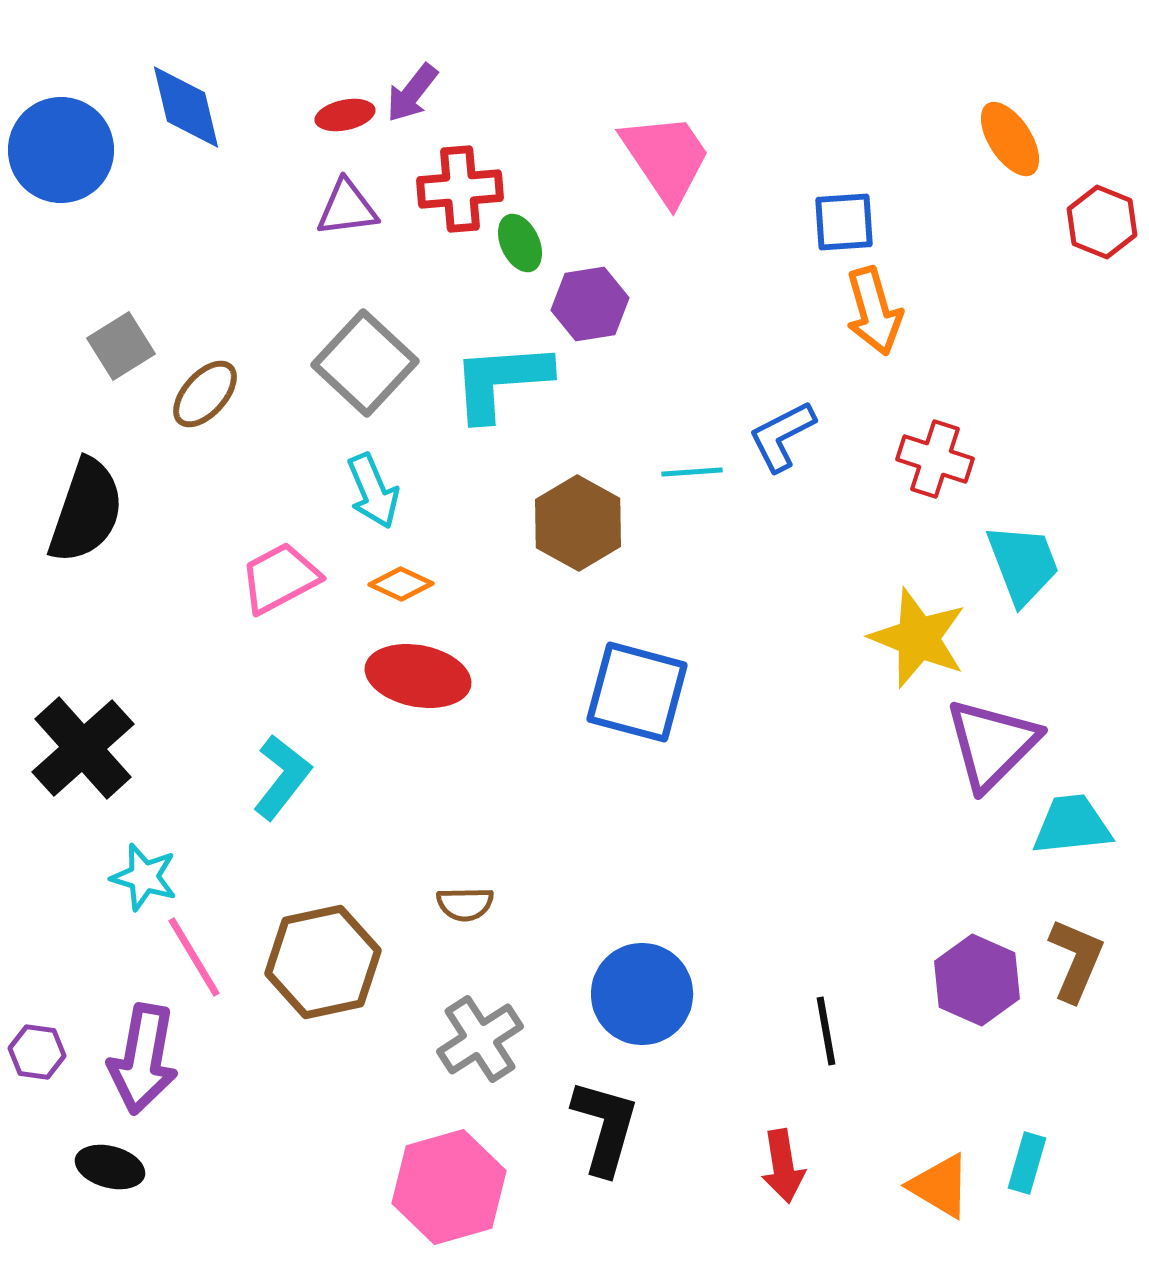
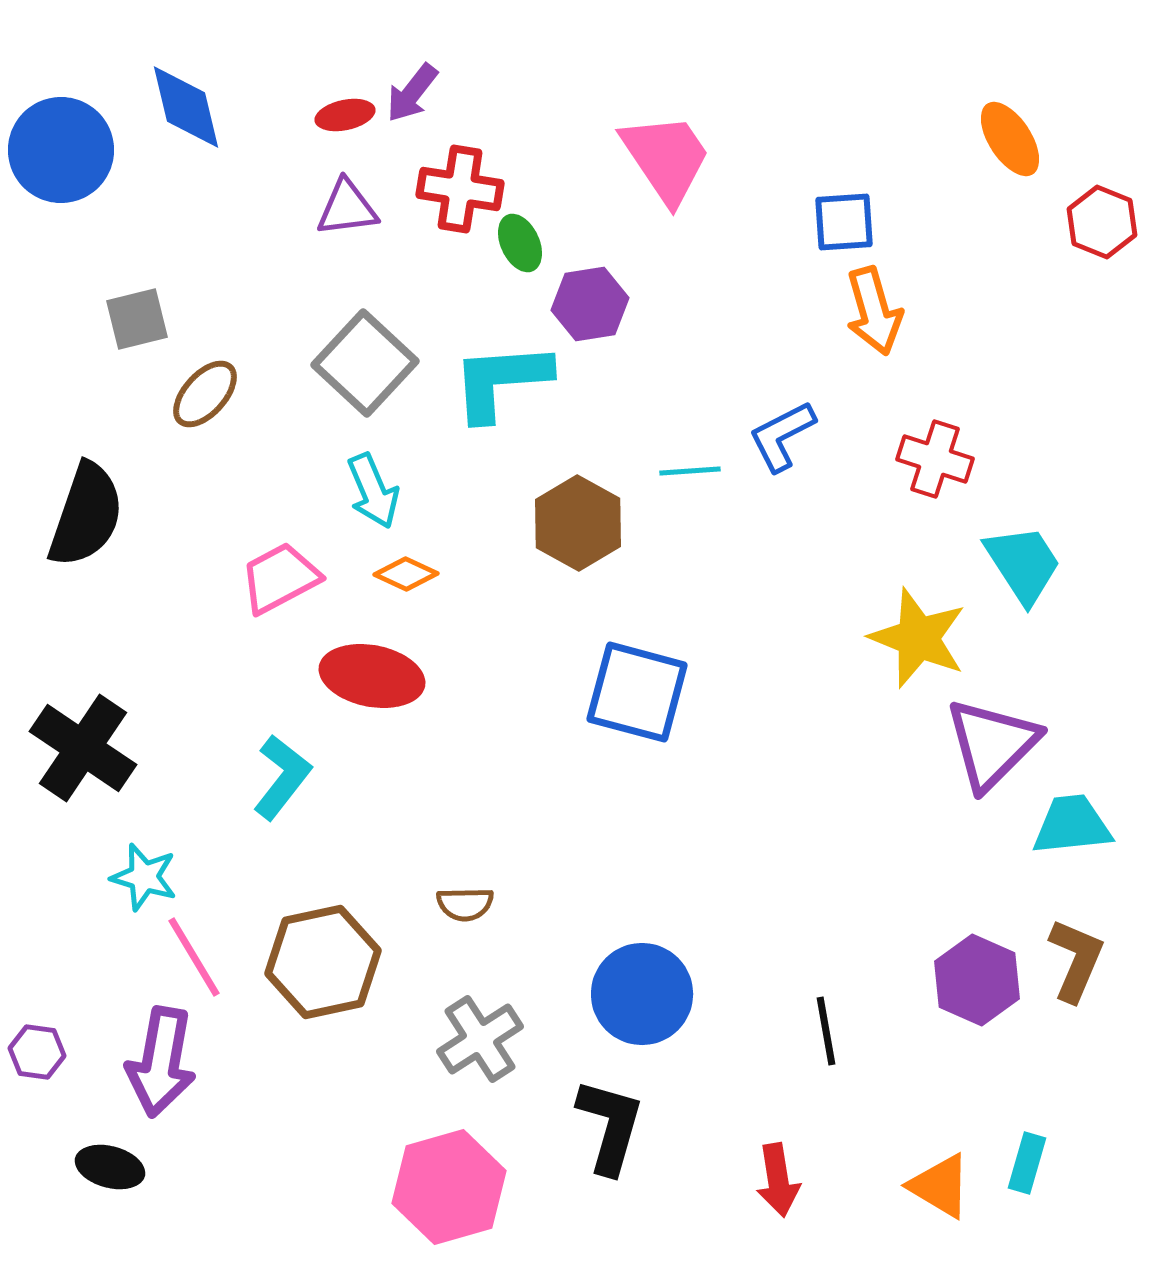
red cross at (460, 189): rotated 14 degrees clockwise
gray square at (121, 346): moved 16 px right, 27 px up; rotated 18 degrees clockwise
cyan line at (692, 472): moved 2 px left, 1 px up
black semicircle at (86, 511): moved 4 px down
cyan trapezoid at (1023, 564): rotated 12 degrees counterclockwise
orange diamond at (401, 584): moved 5 px right, 10 px up
red ellipse at (418, 676): moved 46 px left
black cross at (83, 748): rotated 14 degrees counterclockwise
purple arrow at (143, 1059): moved 18 px right, 3 px down
black L-shape at (605, 1127): moved 5 px right, 1 px up
red arrow at (783, 1166): moved 5 px left, 14 px down
